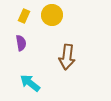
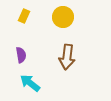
yellow circle: moved 11 px right, 2 px down
purple semicircle: moved 12 px down
